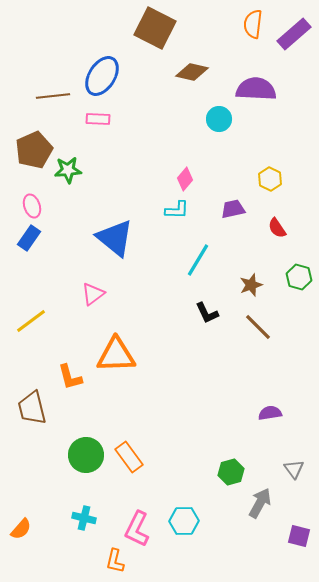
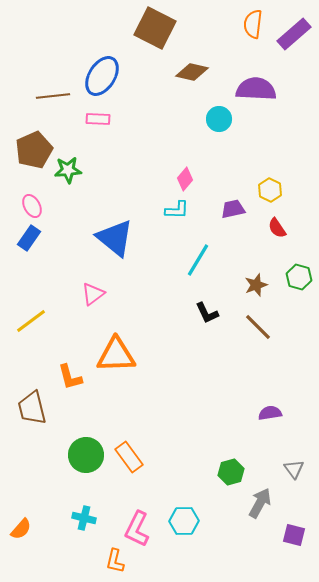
yellow hexagon at (270, 179): moved 11 px down
pink ellipse at (32, 206): rotated 10 degrees counterclockwise
brown star at (251, 285): moved 5 px right
purple square at (299, 536): moved 5 px left, 1 px up
